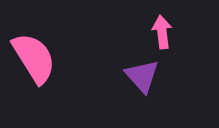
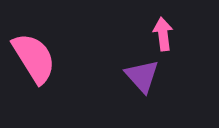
pink arrow: moved 1 px right, 2 px down
